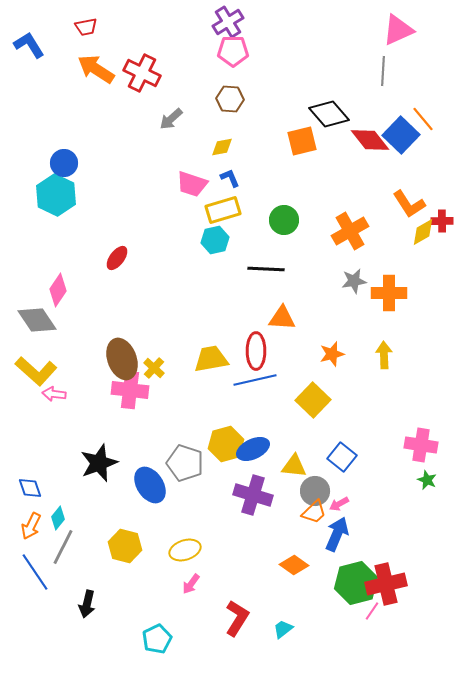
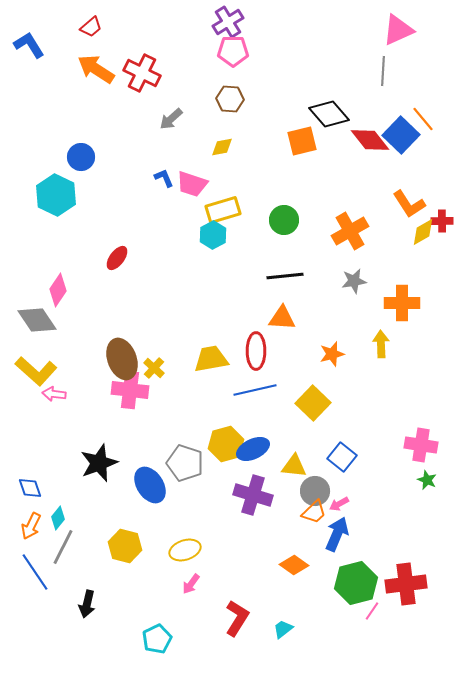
red trapezoid at (86, 27): moved 5 px right; rotated 30 degrees counterclockwise
blue circle at (64, 163): moved 17 px right, 6 px up
blue L-shape at (230, 178): moved 66 px left
cyan hexagon at (215, 240): moved 2 px left, 5 px up; rotated 16 degrees counterclockwise
black line at (266, 269): moved 19 px right, 7 px down; rotated 9 degrees counterclockwise
orange cross at (389, 293): moved 13 px right, 10 px down
yellow arrow at (384, 355): moved 3 px left, 11 px up
blue line at (255, 380): moved 10 px down
yellow square at (313, 400): moved 3 px down
red cross at (386, 584): moved 20 px right; rotated 6 degrees clockwise
